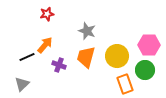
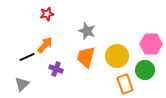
pink hexagon: moved 2 px right, 1 px up
purple cross: moved 3 px left, 4 px down
